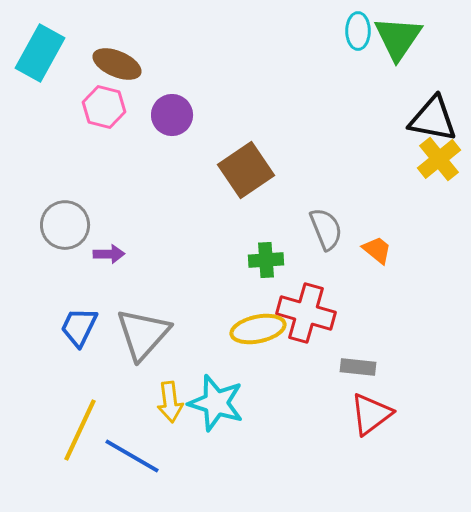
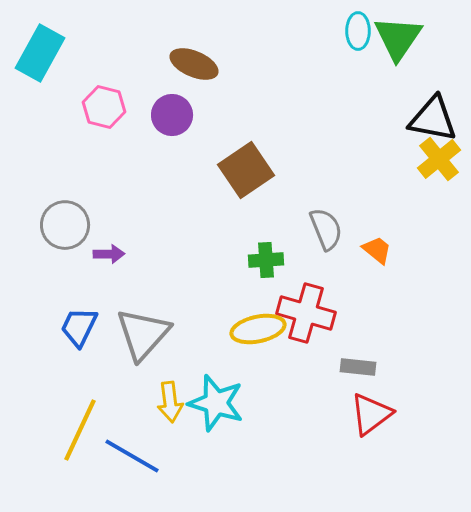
brown ellipse: moved 77 px right
